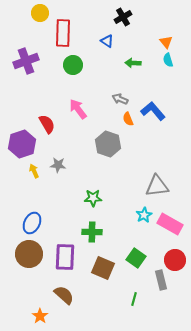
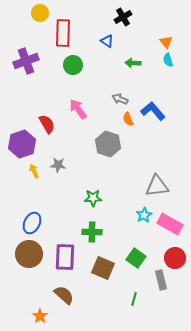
red circle: moved 2 px up
